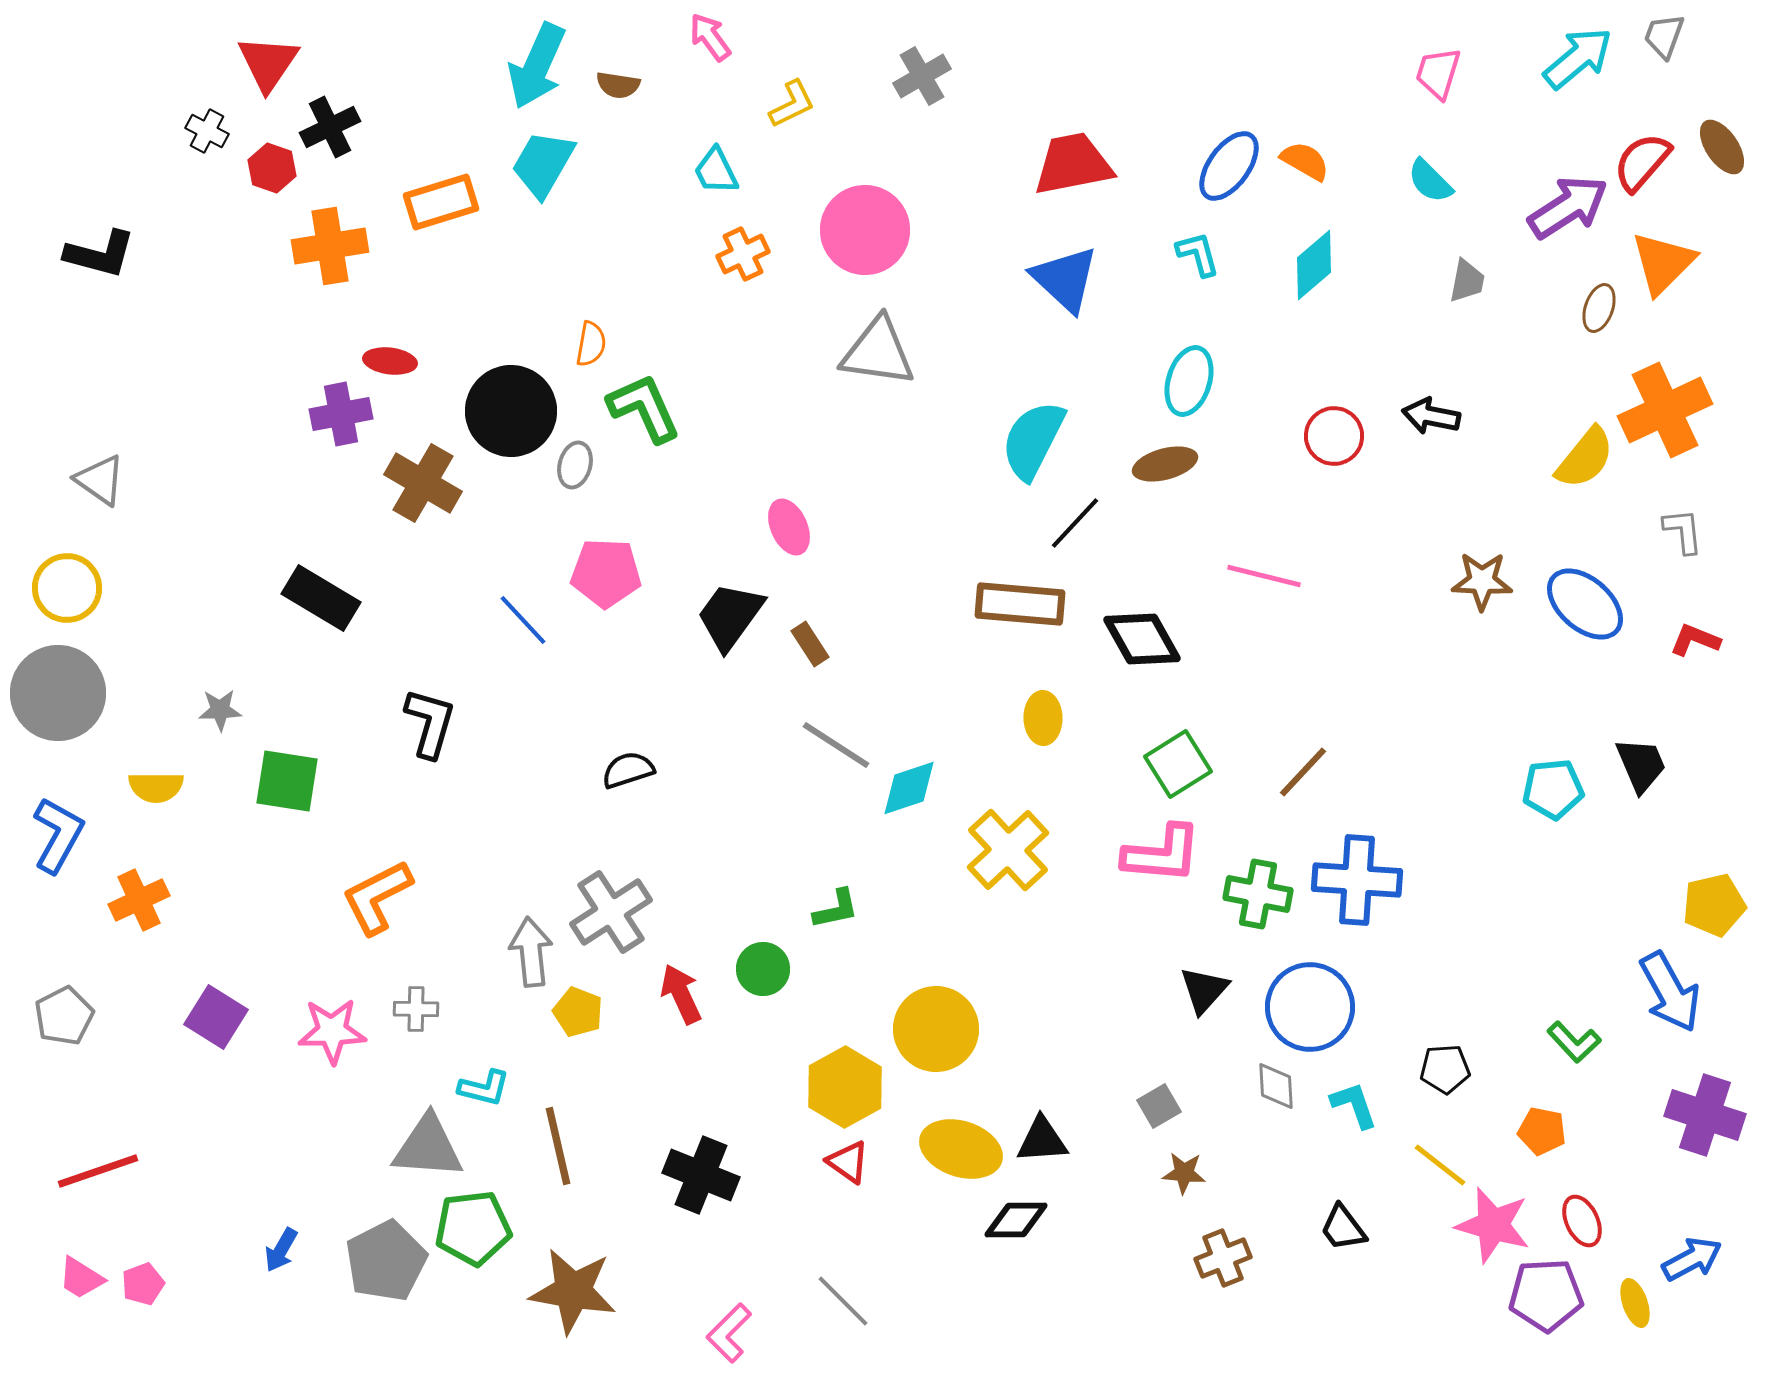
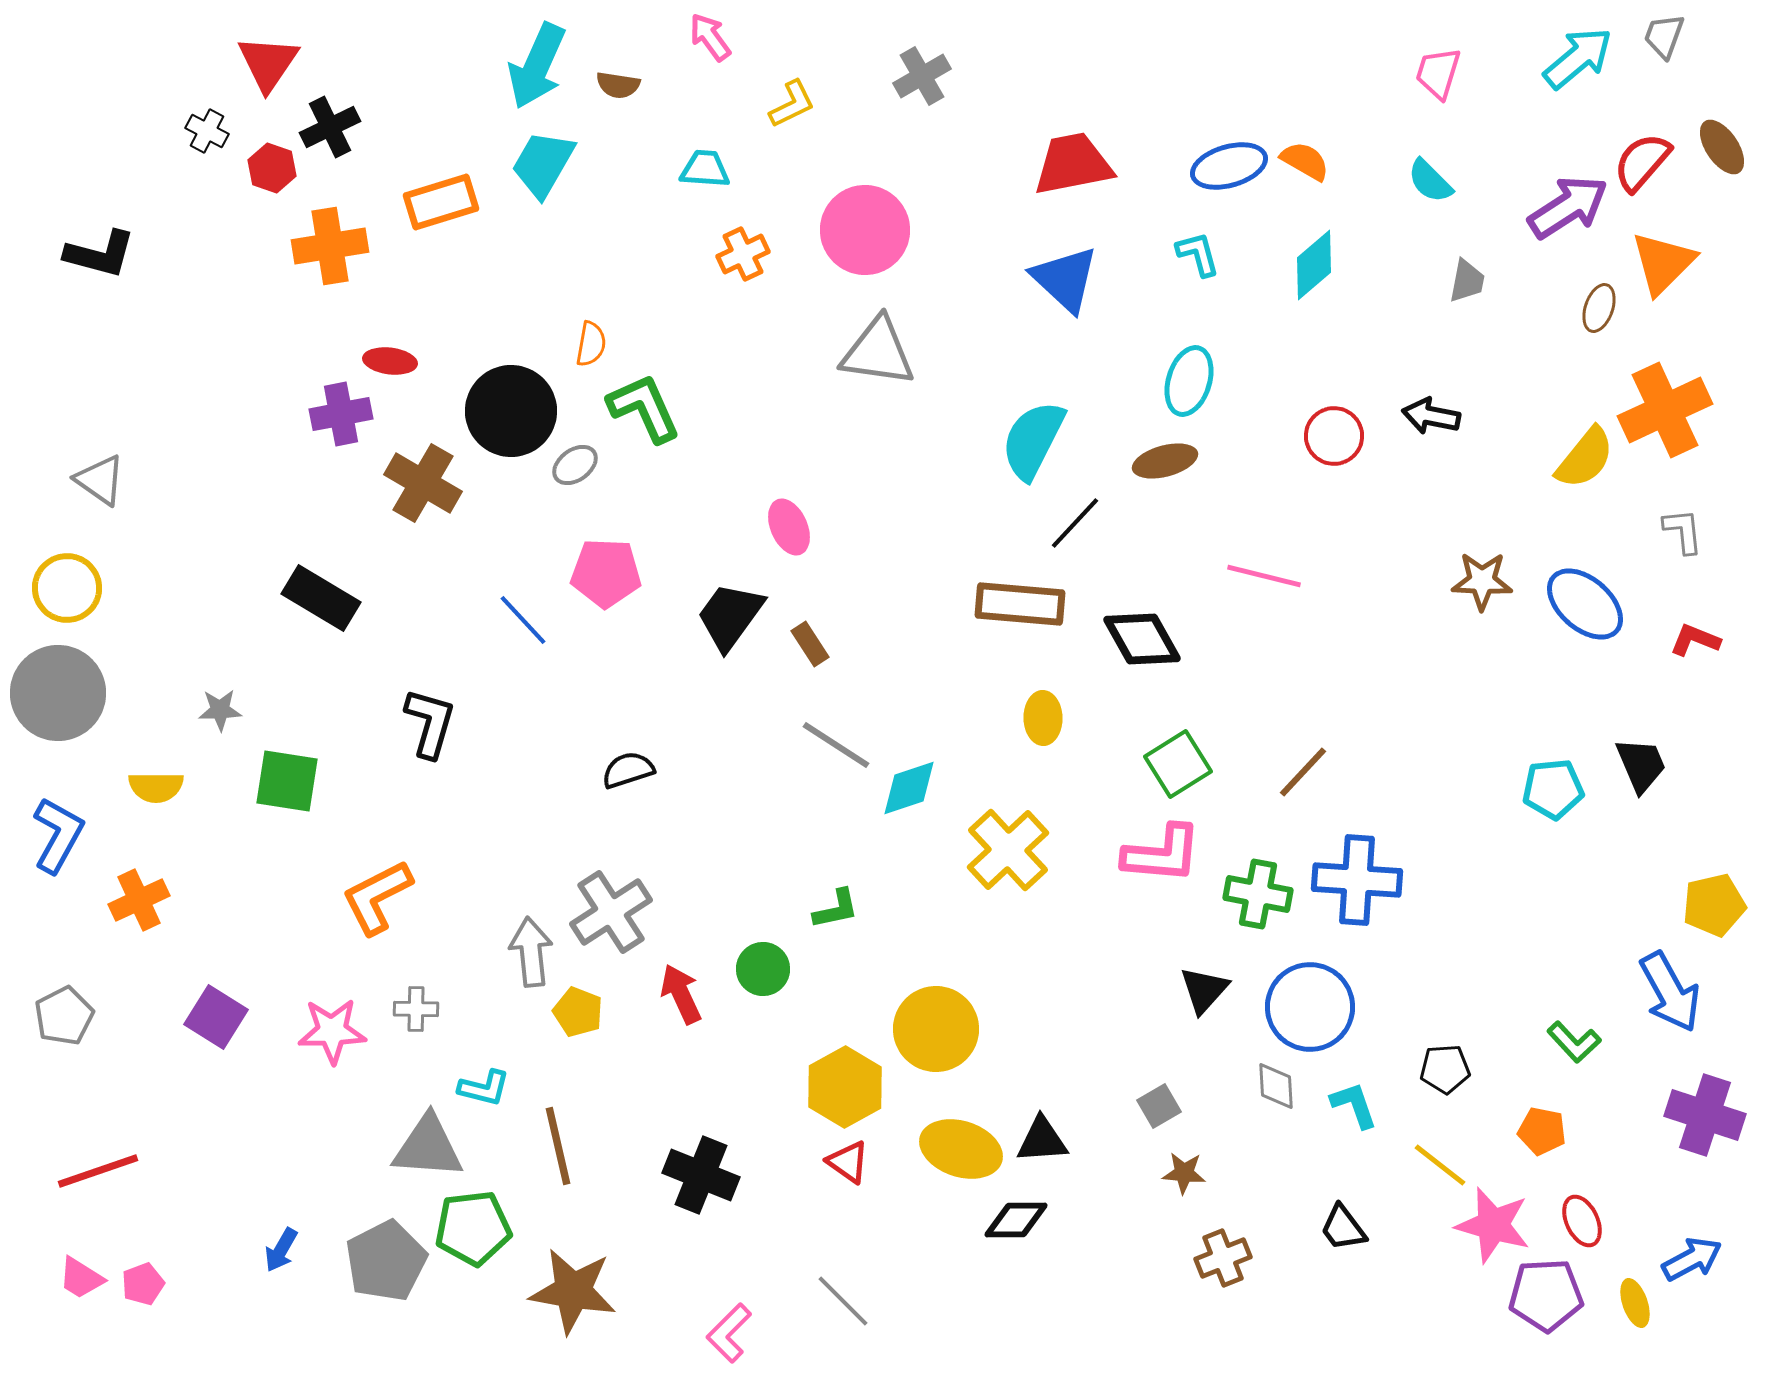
blue ellipse at (1229, 166): rotated 38 degrees clockwise
cyan trapezoid at (716, 171): moved 11 px left, 2 px up; rotated 120 degrees clockwise
brown ellipse at (1165, 464): moved 3 px up
gray ellipse at (575, 465): rotated 39 degrees clockwise
